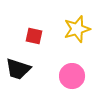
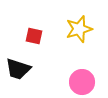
yellow star: moved 2 px right
pink circle: moved 10 px right, 6 px down
